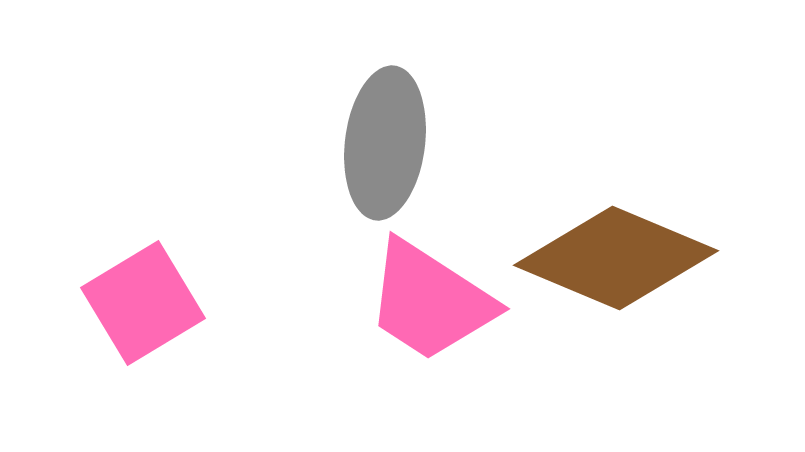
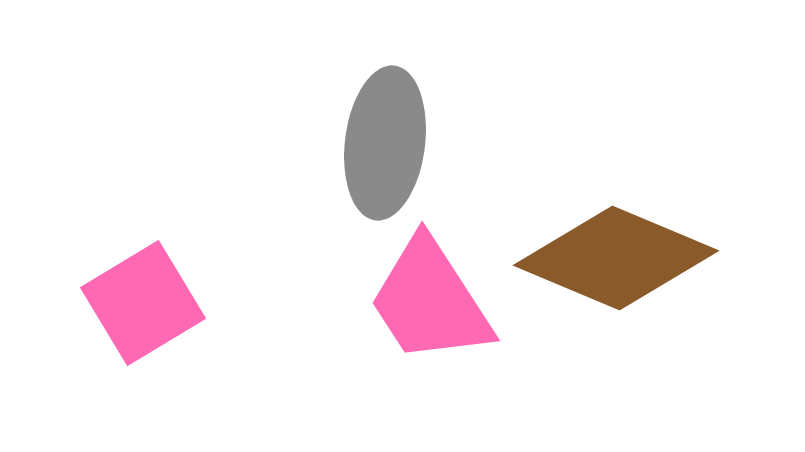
pink trapezoid: rotated 24 degrees clockwise
